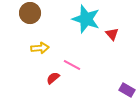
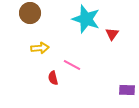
red triangle: rotated 16 degrees clockwise
red semicircle: rotated 64 degrees counterclockwise
purple rectangle: rotated 28 degrees counterclockwise
